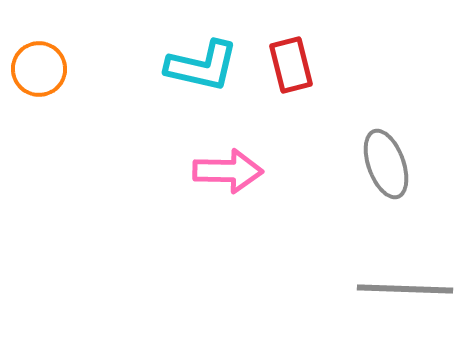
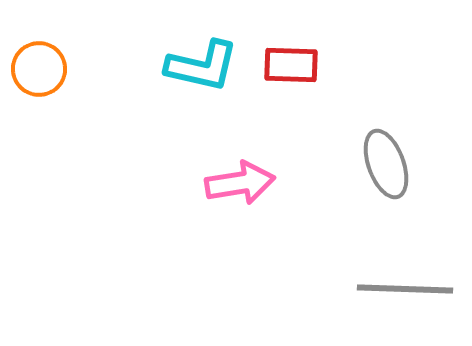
red rectangle: rotated 74 degrees counterclockwise
pink arrow: moved 12 px right, 12 px down; rotated 10 degrees counterclockwise
